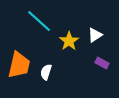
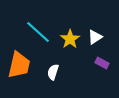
cyan line: moved 1 px left, 11 px down
white triangle: moved 2 px down
yellow star: moved 1 px right, 2 px up
white semicircle: moved 7 px right
